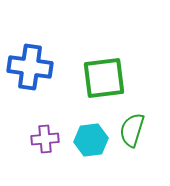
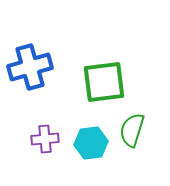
blue cross: rotated 24 degrees counterclockwise
green square: moved 4 px down
cyan hexagon: moved 3 px down
